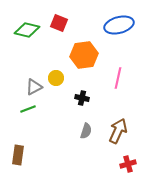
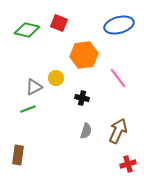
pink line: rotated 50 degrees counterclockwise
